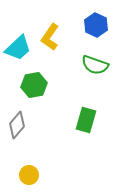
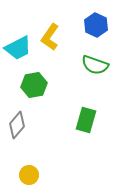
cyan trapezoid: rotated 16 degrees clockwise
